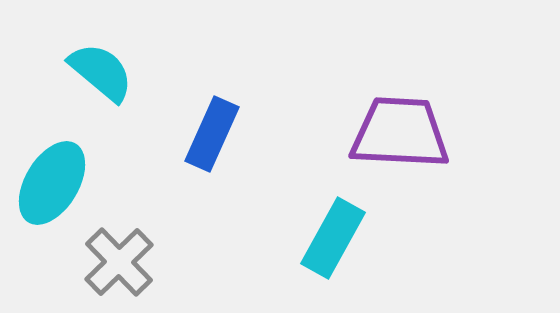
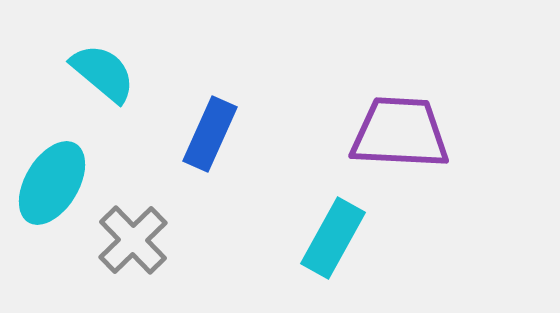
cyan semicircle: moved 2 px right, 1 px down
blue rectangle: moved 2 px left
gray cross: moved 14 px right, 22 px up
